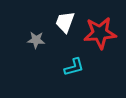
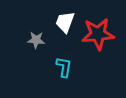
red star: moved 2 px left, 1 px down
cyan L-shape: moved 10 px left; rotated 65 degrees counterclockwise
